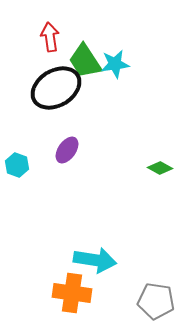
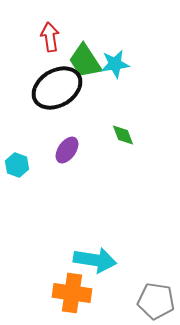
black ellipse: moved 1 px right
green diamond: moved 37 px left, 33 px up; rotated 40 degrees clockwise
